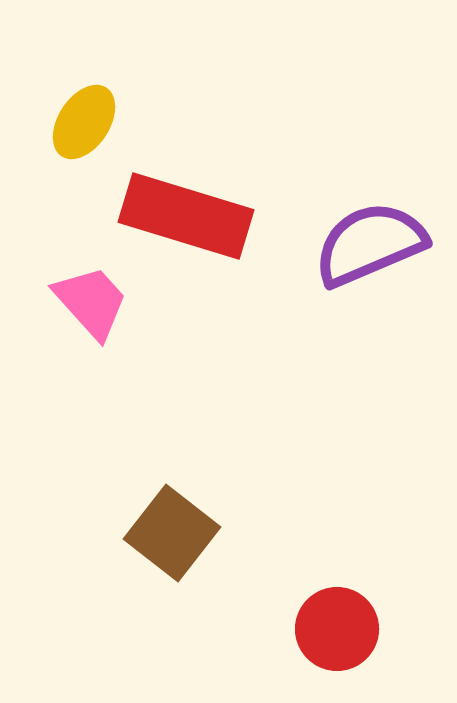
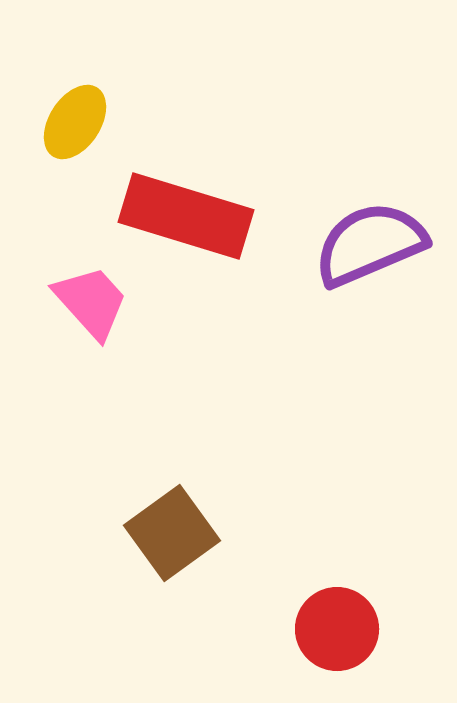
yellow ellipse: moved 9 px left
brown square: rotated 16 degrees clockwise
